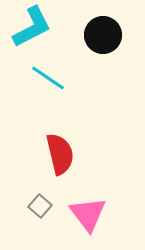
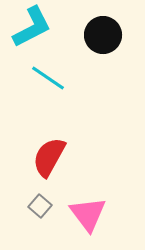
red semicircle: moved 11 px left, 3 px down; rotated 138 degrees counterclockwise
